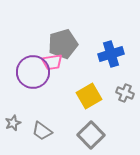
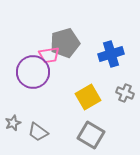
gray pentagon: moved 2 px right, 1 px up
pink trapezoid: moved 3 px left, 7 px up
yellow square: moved 1 px left, 1 px down
gray trapezoid: moved 4 px left, 1 px down
gray square: rotated 16 degrees counterclockwise
